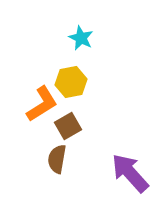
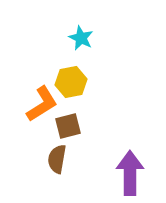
brown square: rotated 16 degrees clockwise
purple arrow: rotated 42 degrees clockwise
